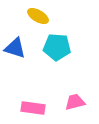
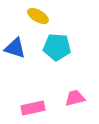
pink trapezoid: moved 4 px up
pink rectangle: rotated 20 degrees counterclockwise
